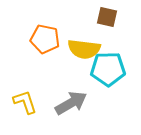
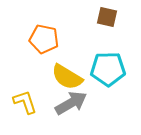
orange pentagon: moved 1 px left
yellow semicircle: moved 17 px left, 28 px down; rotated 24 degrees clockwise
